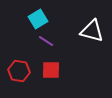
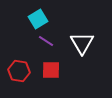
white triangle: moved 10 px left, 12 px down; rotated 45 degrees clockwise
